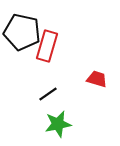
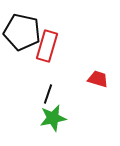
red trapezoid: moved 1 px right
black line: rotated 36 degrees counterclockwise
green star: moved 5 px left, 6 px up
